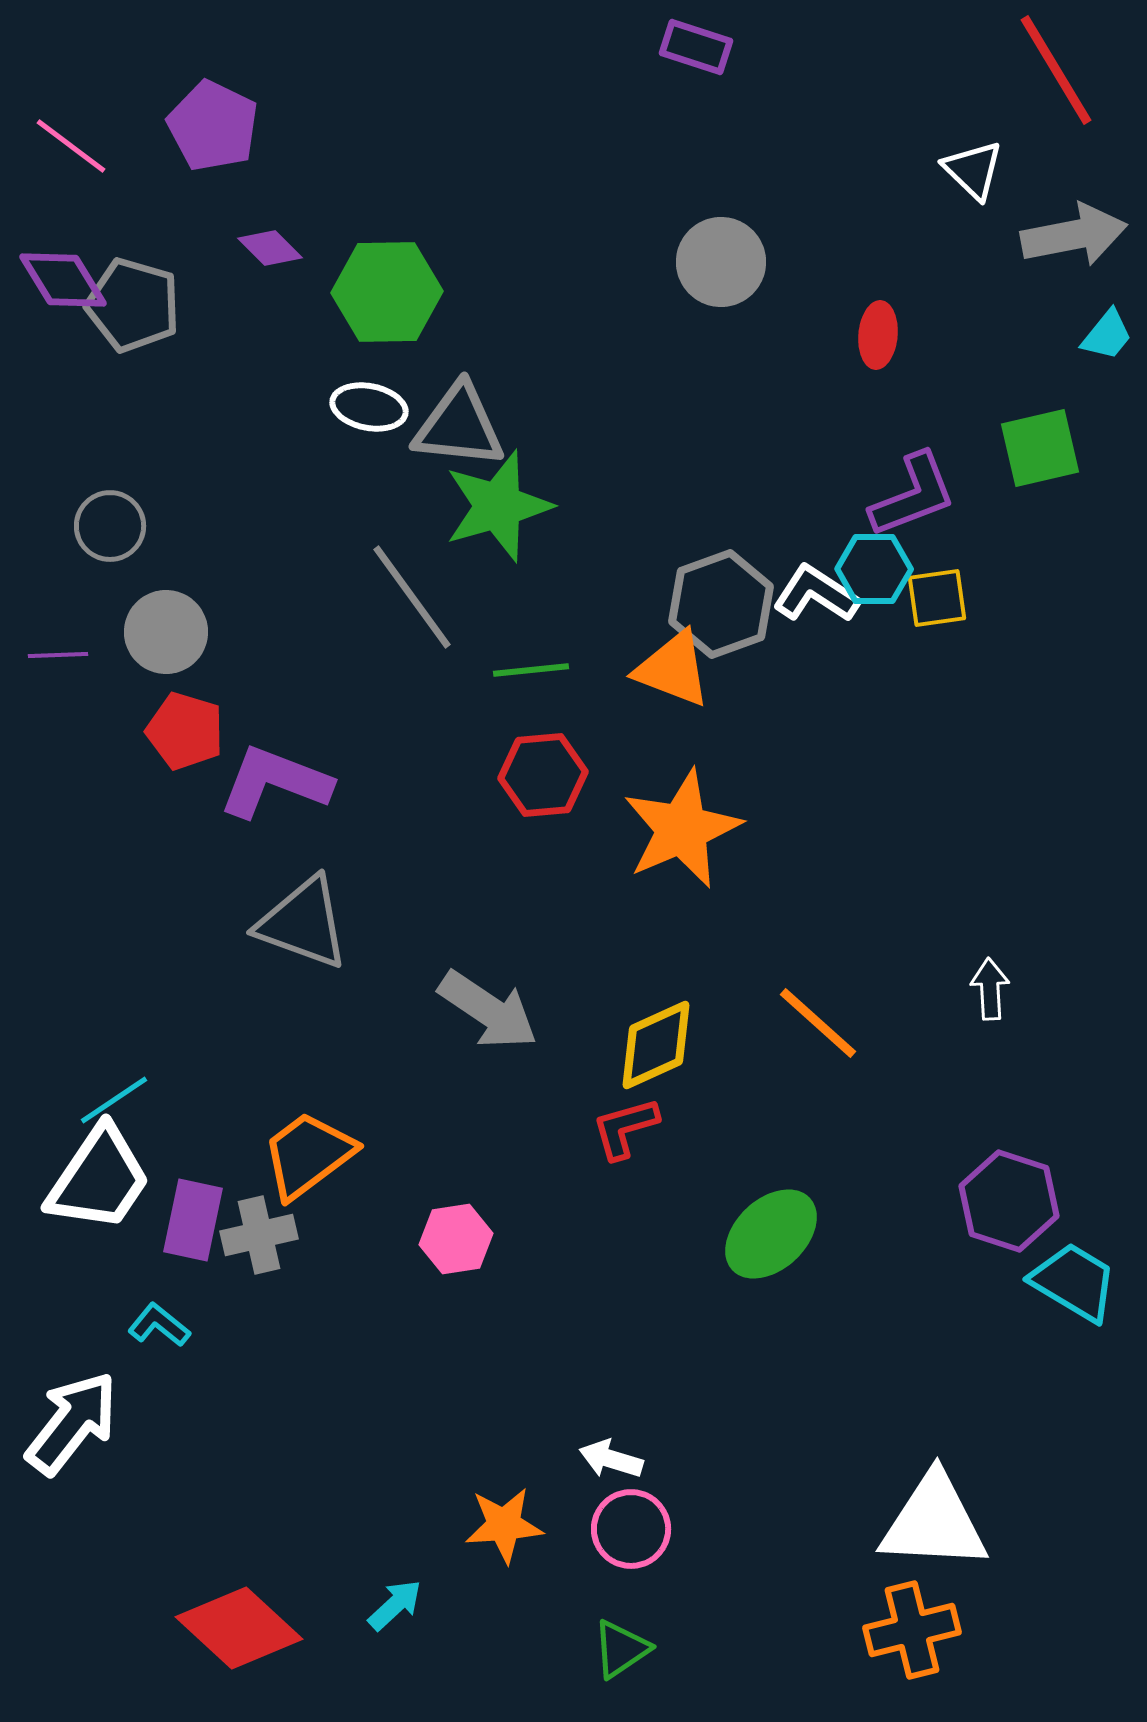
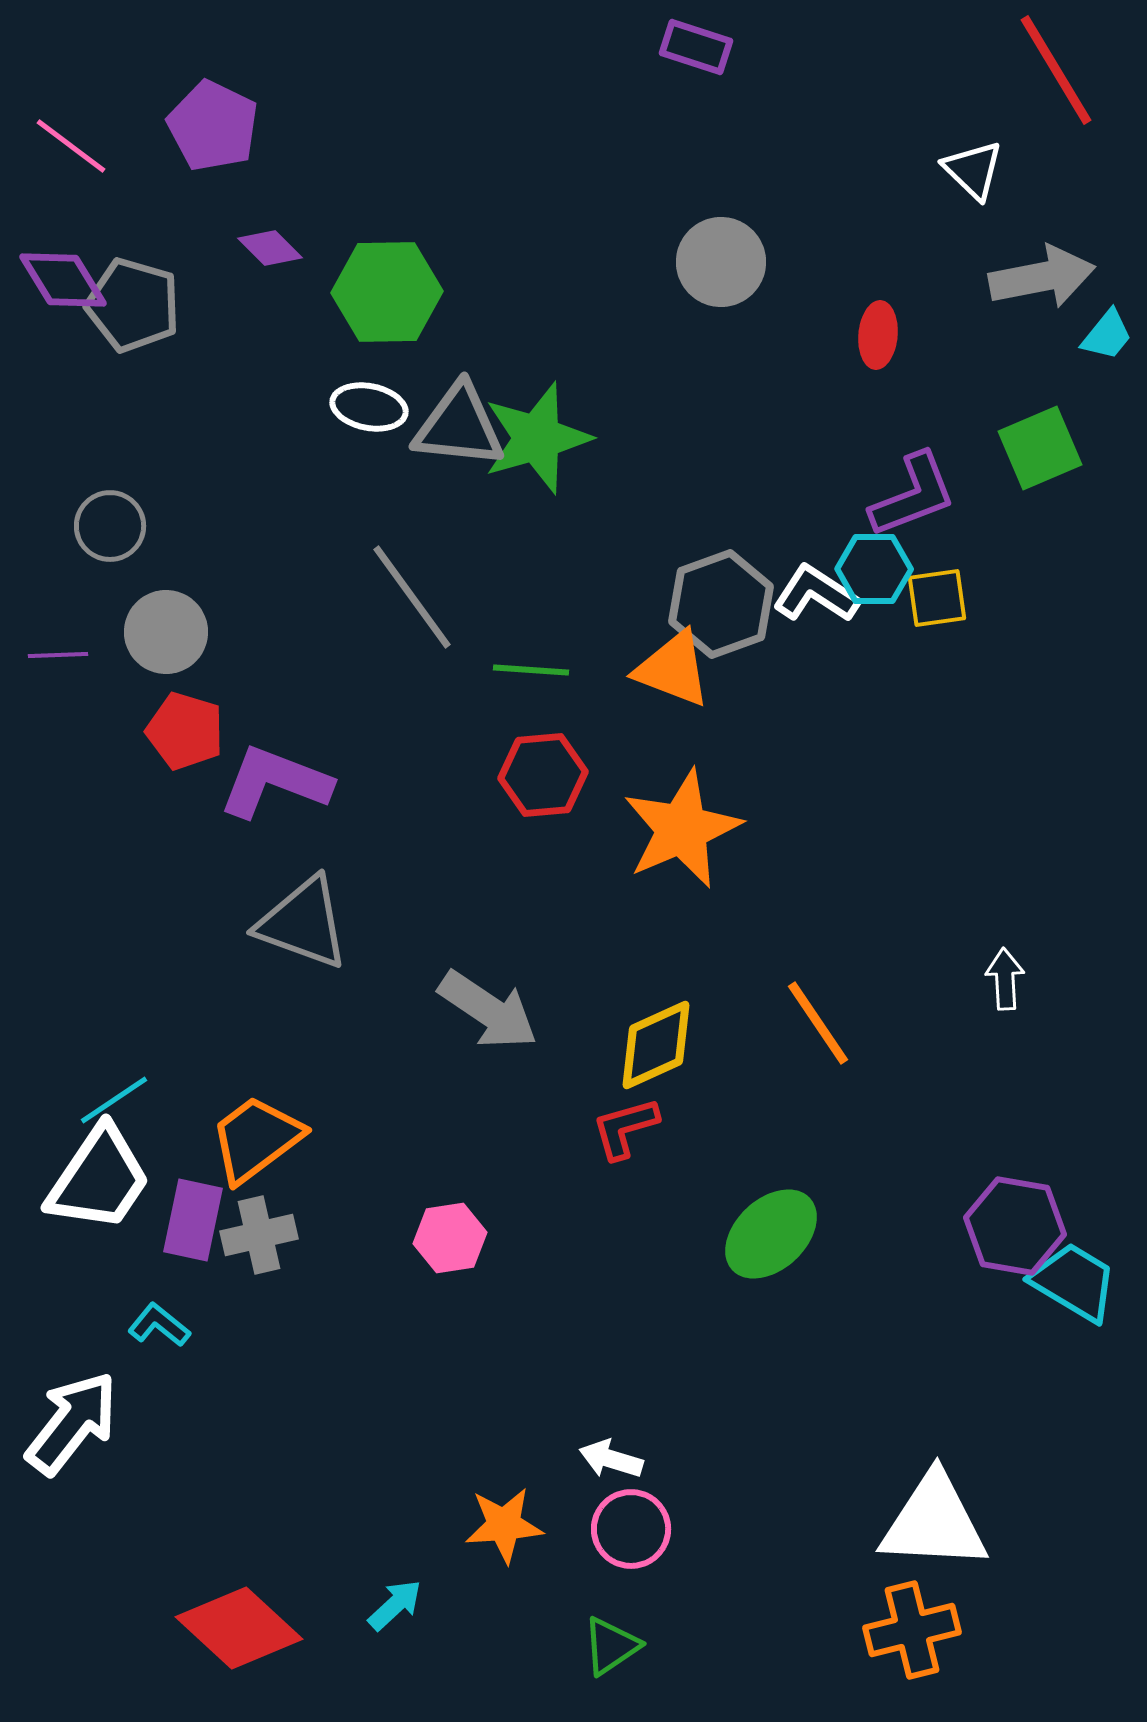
gray arrow at (1074, 235): moved 32 px left, 42 px down
green square at (1040, 448): rotated 10 degrees counterclockwise
green star at (498, 506): moved 39 px right, 68 px up
green line at (531, 670): rotated 10 degrees clockwise
white arrow at (990, 989): moved 15 px right, 10 px up
orange line at (818, 1023): rotated 14 degrees clockwise
orange trapezoid at (308, 1155): moved 52 px left, 16 px up
purple hexagon at (1009, 1201): moved 6 px right, 25 px down; rotated 8 degrees counterclockwise
pink hexagon at (456, 1239): moved 6 px left, 1 px up
green triangle at (621, 1649): moved 10 px left, 3 px up
